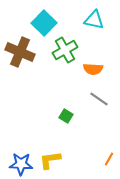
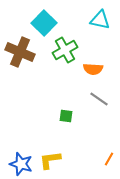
cyan triangle: moved 6 px right
green square: rotated 24 degrees counterclockwise
blue star: rotated 15 degrees clockwise
